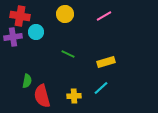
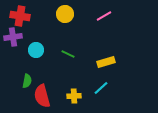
cyan circle: moved 18 px down
